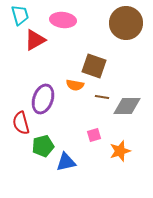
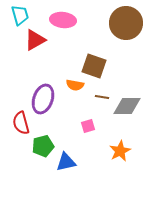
pink square: moved 6 px left, 9 px up
orange star: rotated 10 degrees counterclockwise
